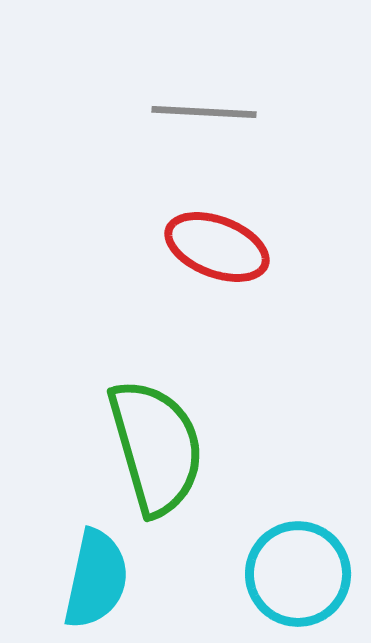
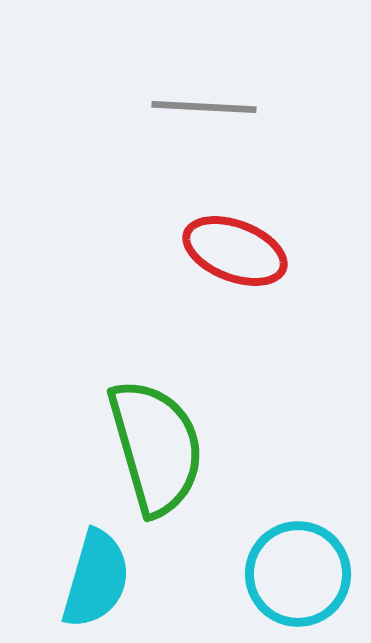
gray line: moved 5 px up
red ellipse: moved 18 px right, 4 px down
cyan semicircle: rotated 4 degrees clockwise
